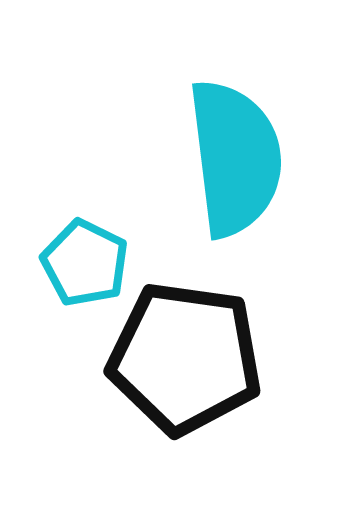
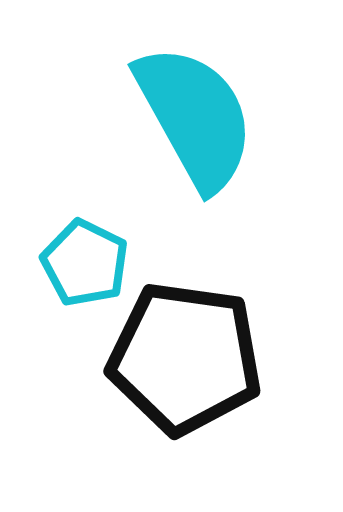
cyan semicircle: moved 40 px left, 41 px up; rotated 22 degrees counterclockwise
